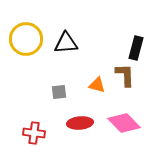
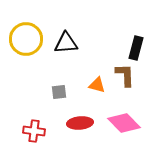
red cross: moved 2 px up
